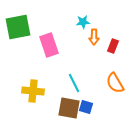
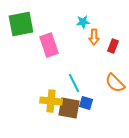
green square: moved 3 px right, 3 px up
orange semicircle: rotated 15 degrees counterclockwise
yellow cross: moved 18 px right, 10 px down
blue square: moved 4 px up
